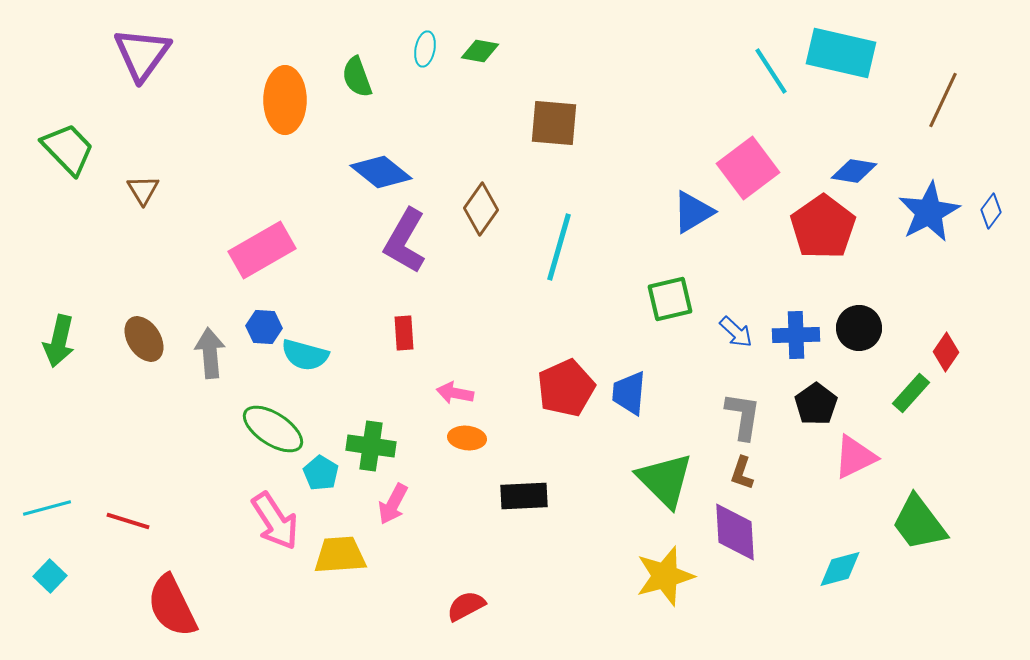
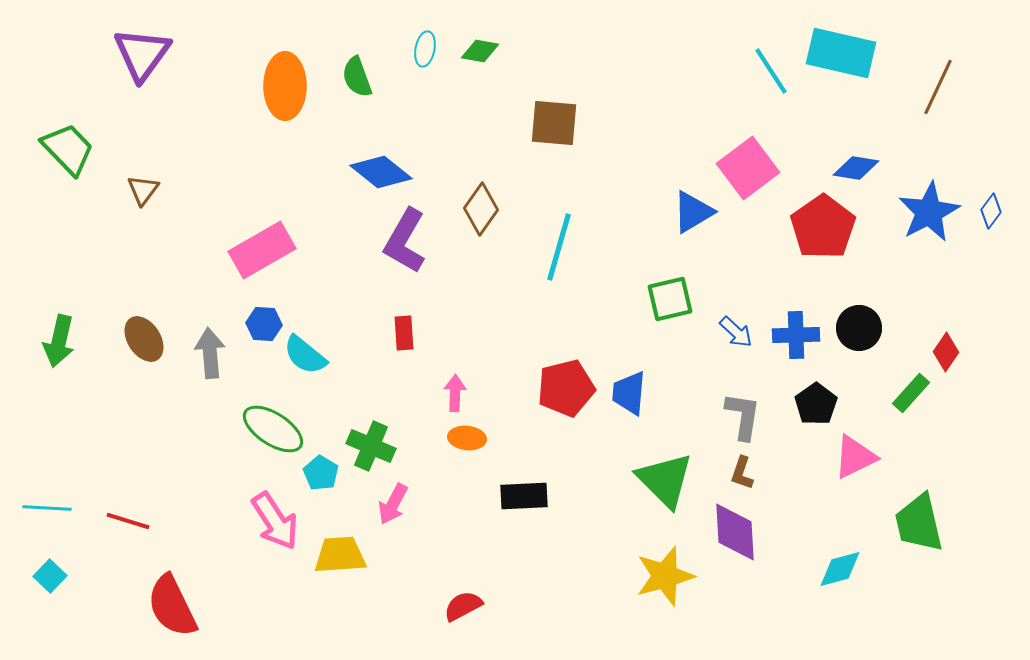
orange ellipse at (285, 100): moved 14 px up
brown line at (943, 100): moved 5 px left, 13 px up
blue diamond at (854, 171): moved 2 px right, 3 px up
brown triangle at (143, 190): rotated 8 degrees clockwise
blue hexagon at (264, 327): moved 3 px up
cyan semicircle at (305, 355): rotated 24 degrees clockwise
red pentagon at (566, 388): rotated 10 degrees clockwise
pink arrow at (455, 393): rotated 81 degrees clockwise
green cross at (371, 446): rotated 15 degrees clockwise
cyan line at (47, 508): rotated 18 degrees clockwise
green trapezoid at (919, 523): rotated 24 degrees clockwise
red semicircle at (466, 606): moved 3 px left
